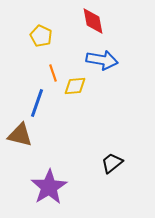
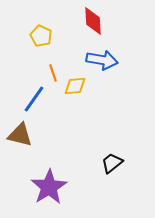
red diamond: rotated 8 degrees clockwise
blue line: moved 3 px left, 4 px up; rotated 16 degrees clockwise
